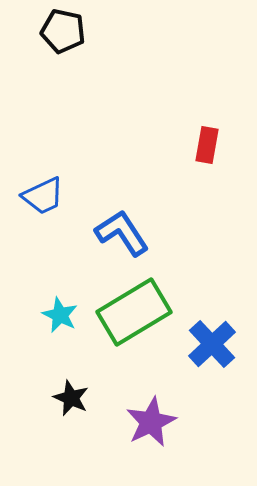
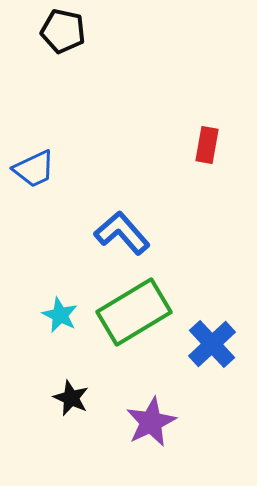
blue trapezoid: moved 9 px left, 27 px up
blue L-shape: rotated 8 degrees counterclockwise
